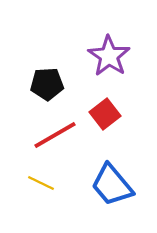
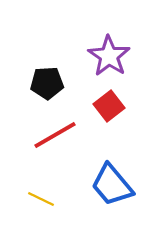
black pentagon: moved 1 px up
red square: moved 4 px right, 8 px up
yellow line: moved 16 px down
